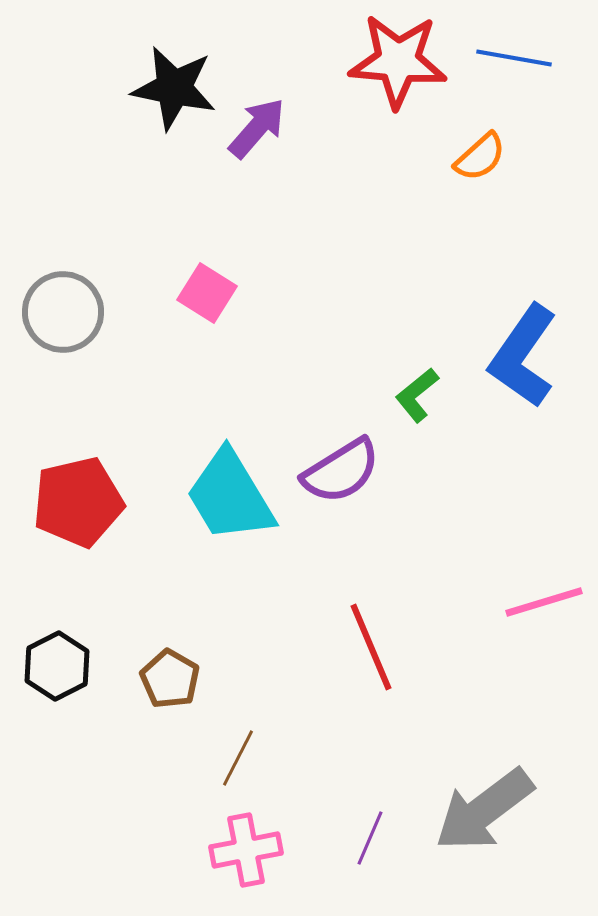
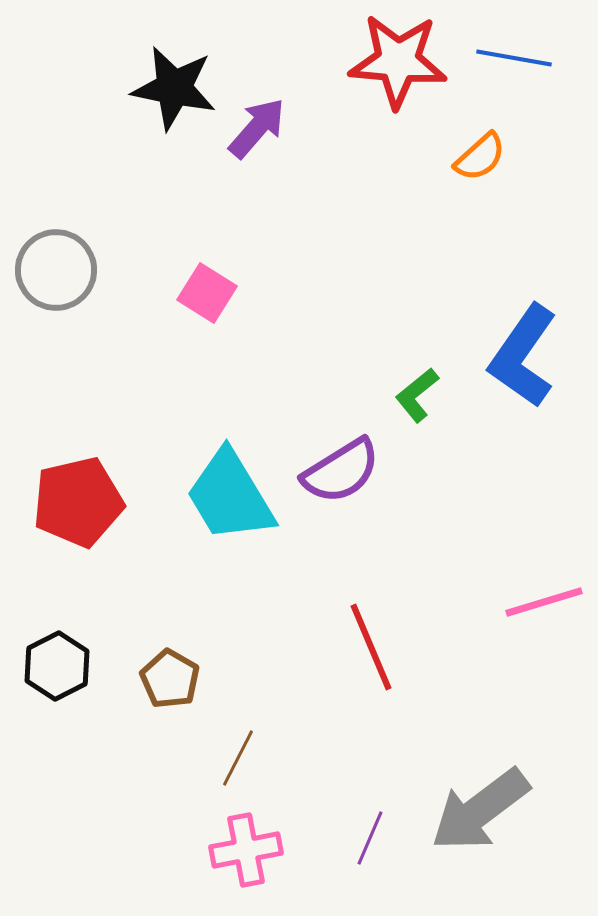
gray circle: moved 7 px left, 42 px up
gray arrow: moved 4 px left
